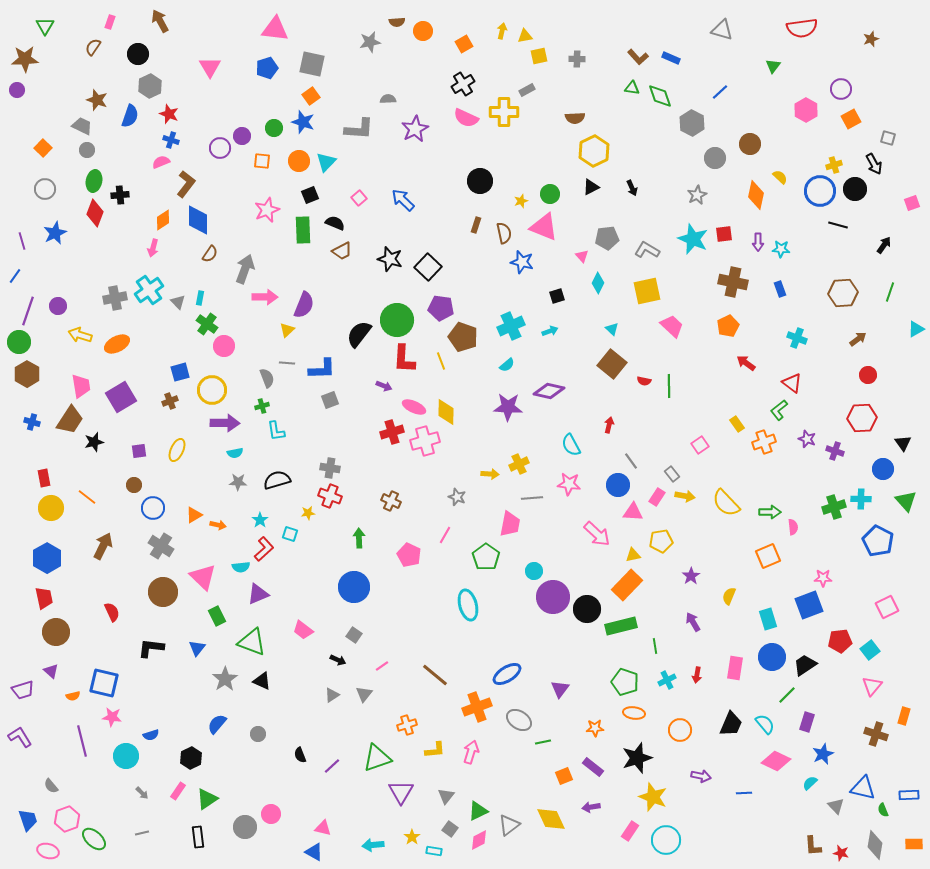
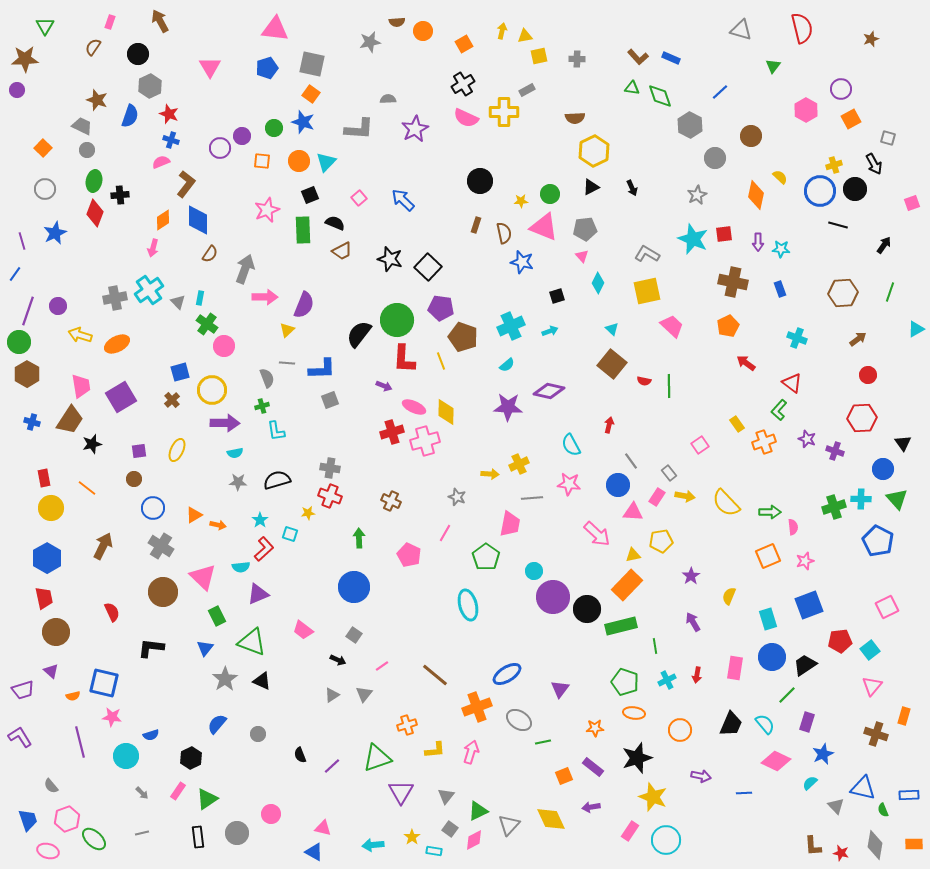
red semicircle at (802, 28): rotated 96 degrees counterclockwise
gray triangle at (722, 30): moved 19 px right
orange square at (311, 96): moved 2 px up; rotated 18 degrees counterclockwise
gray hexagon at (692, 123): moved 2 px left, 2 px down
brown circle at (750, 144): moved 1 px right, 8 px up
yellow star at (521, 201): rotated 16 degrees clockwise
gray pentagon at (607, 238): moved 22 px left, 9 px up
gray L-shape at (647, 250): moved 4 px down
blue line at (15, 276): moved 2 px up
brown cross at (170, 401): moved 2 px right, 1 px up; rotated 21 degrees counterclockwise
green L-shape at (779, 410): rotated 10 degrees counterclockwise
black star at (94, 442): moved 2 px left, 2 px down
gray rectangle at (672, 474): moved 3 px left, 1 px up
brown circle at (134, 485): moved 6 px up
orange line at (87, 497): moved 9 px up
green triangle at (906, 501): moved 9 px left, 2 px up
pink line at (445, 535): moved 2 px up
pink star at (823, 578): moved 18 px left, 17 px up; rotated 18 degrees counterclockwise
blue triangle at (197, 648): moved 8 px right
purple line at (82, 741): moved 2 px left, 1 px down
gray triangle at (509, 825): rotated 10 degrees counterclockwise
gray circle at (245, 827): moved 8 px left, 6 px down
pink diamond at (479, 840): moved 5 px left
